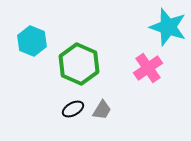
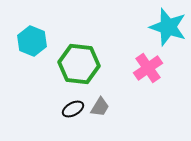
green hexagon: rotated 18 degrees counterclockwise
gray trapezoid: moved 2 px left, 3 px up
